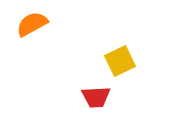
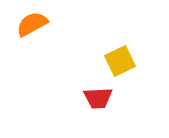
red trapezoid: moved 2 px right, 1 px down
